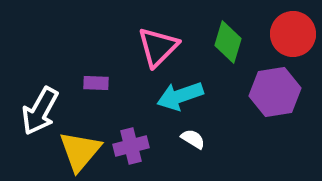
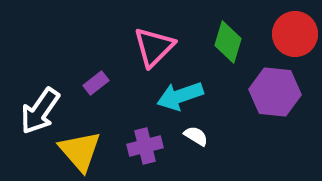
red circle: moved 2 px right
pink triangle: moved 4 px left
purple rectangle: rotated 40 degrees counterclockwise
purple hexagon: rotated 15 degrees clockwise
white arrow: rotated 6 degrees clockwise
white semicircle: moved 3 px right, 3 px up
purple cross: moved 14 px right
yellow triangle: rotated 21 degrees counterclockwise
